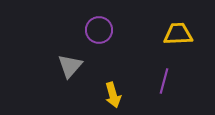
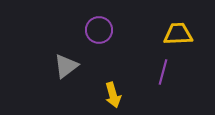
gray triangle: moved 4 px left; rotated 12 degrees clockwise
purple line: moved 1 px left, 9 px up
